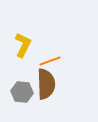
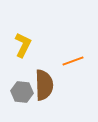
orange line: moved 23 px right
brown semicircle: moved 2 px left, 1 px down
